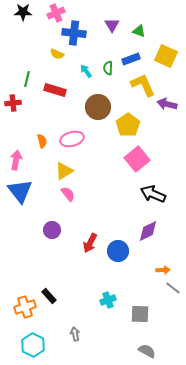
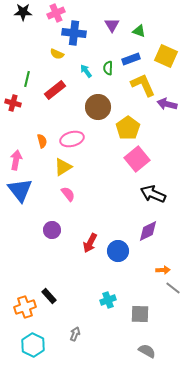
red rectangle: rotated 55 degrees counterclockwise
red cross: rotated 21 degrees clockwise
yellow pentagon: moved 3 px down
yellow triangle: moved 1 px left, 4 px up
blue triangle: moved 1 px up
gray arrow: rotated 32 degrees clockwise
